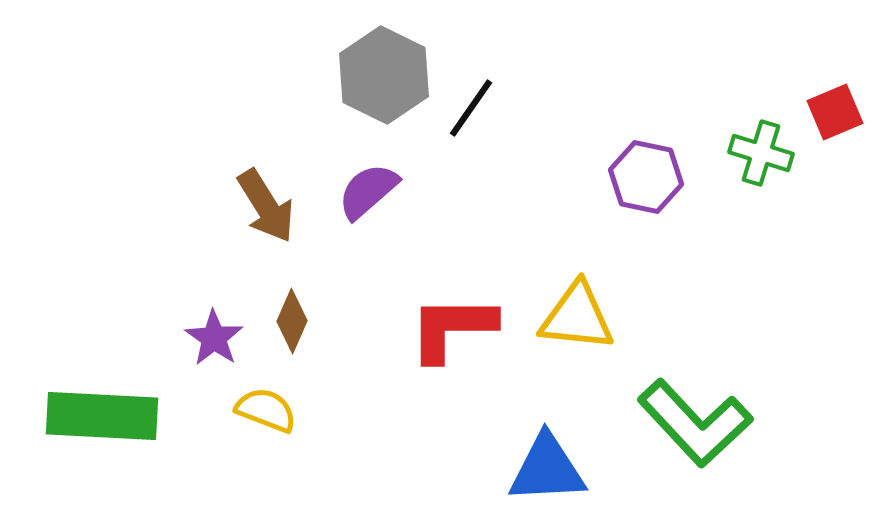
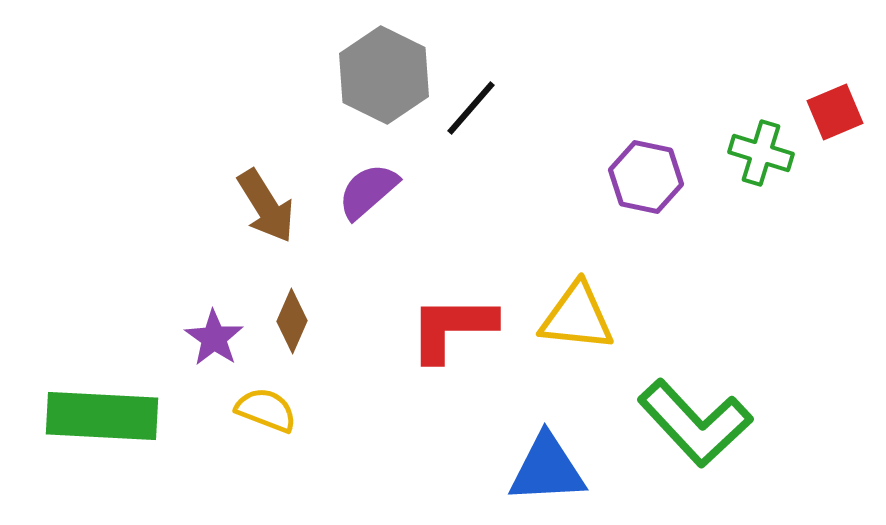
black line: rotated 6 degrees clockwise
